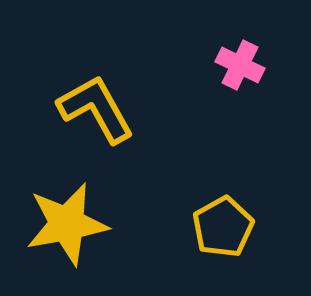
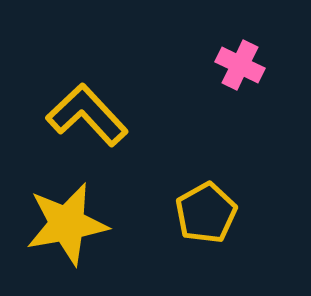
yellow L-shape: moved 9 px left, 6 px down; rotated 14 degrees counterclockwise
yellow pentagon: moved 17 px left, 14 px up
